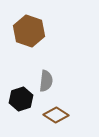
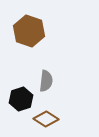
brown diamond: moved 10 px left, 4 px down
